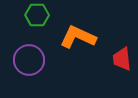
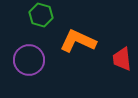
green hexagon: moved 4 px right; rotated 15 degrees clockwise
orange L-shape: moved 4 px down
